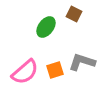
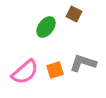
gray L-shape: moved 1 px right, 1 px down
